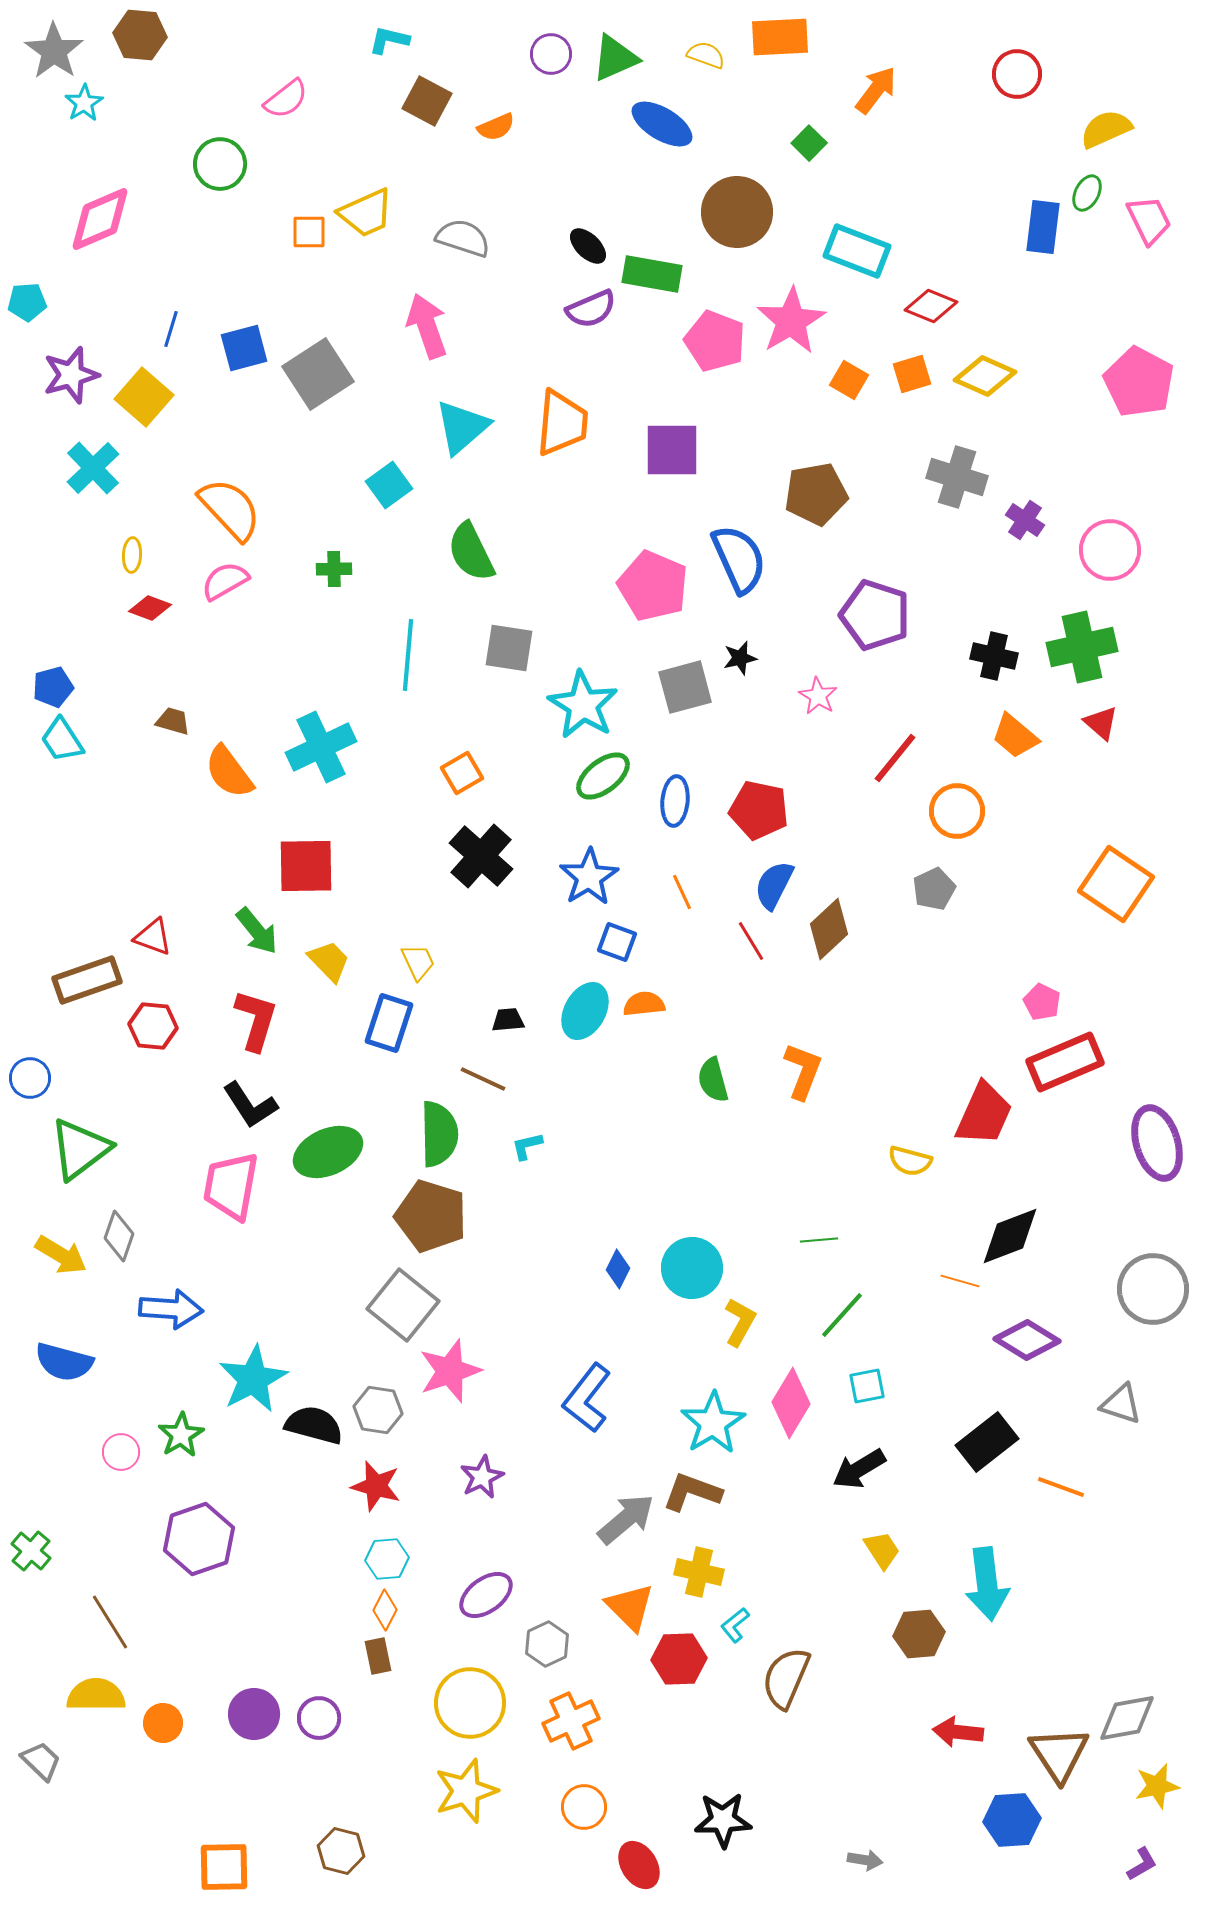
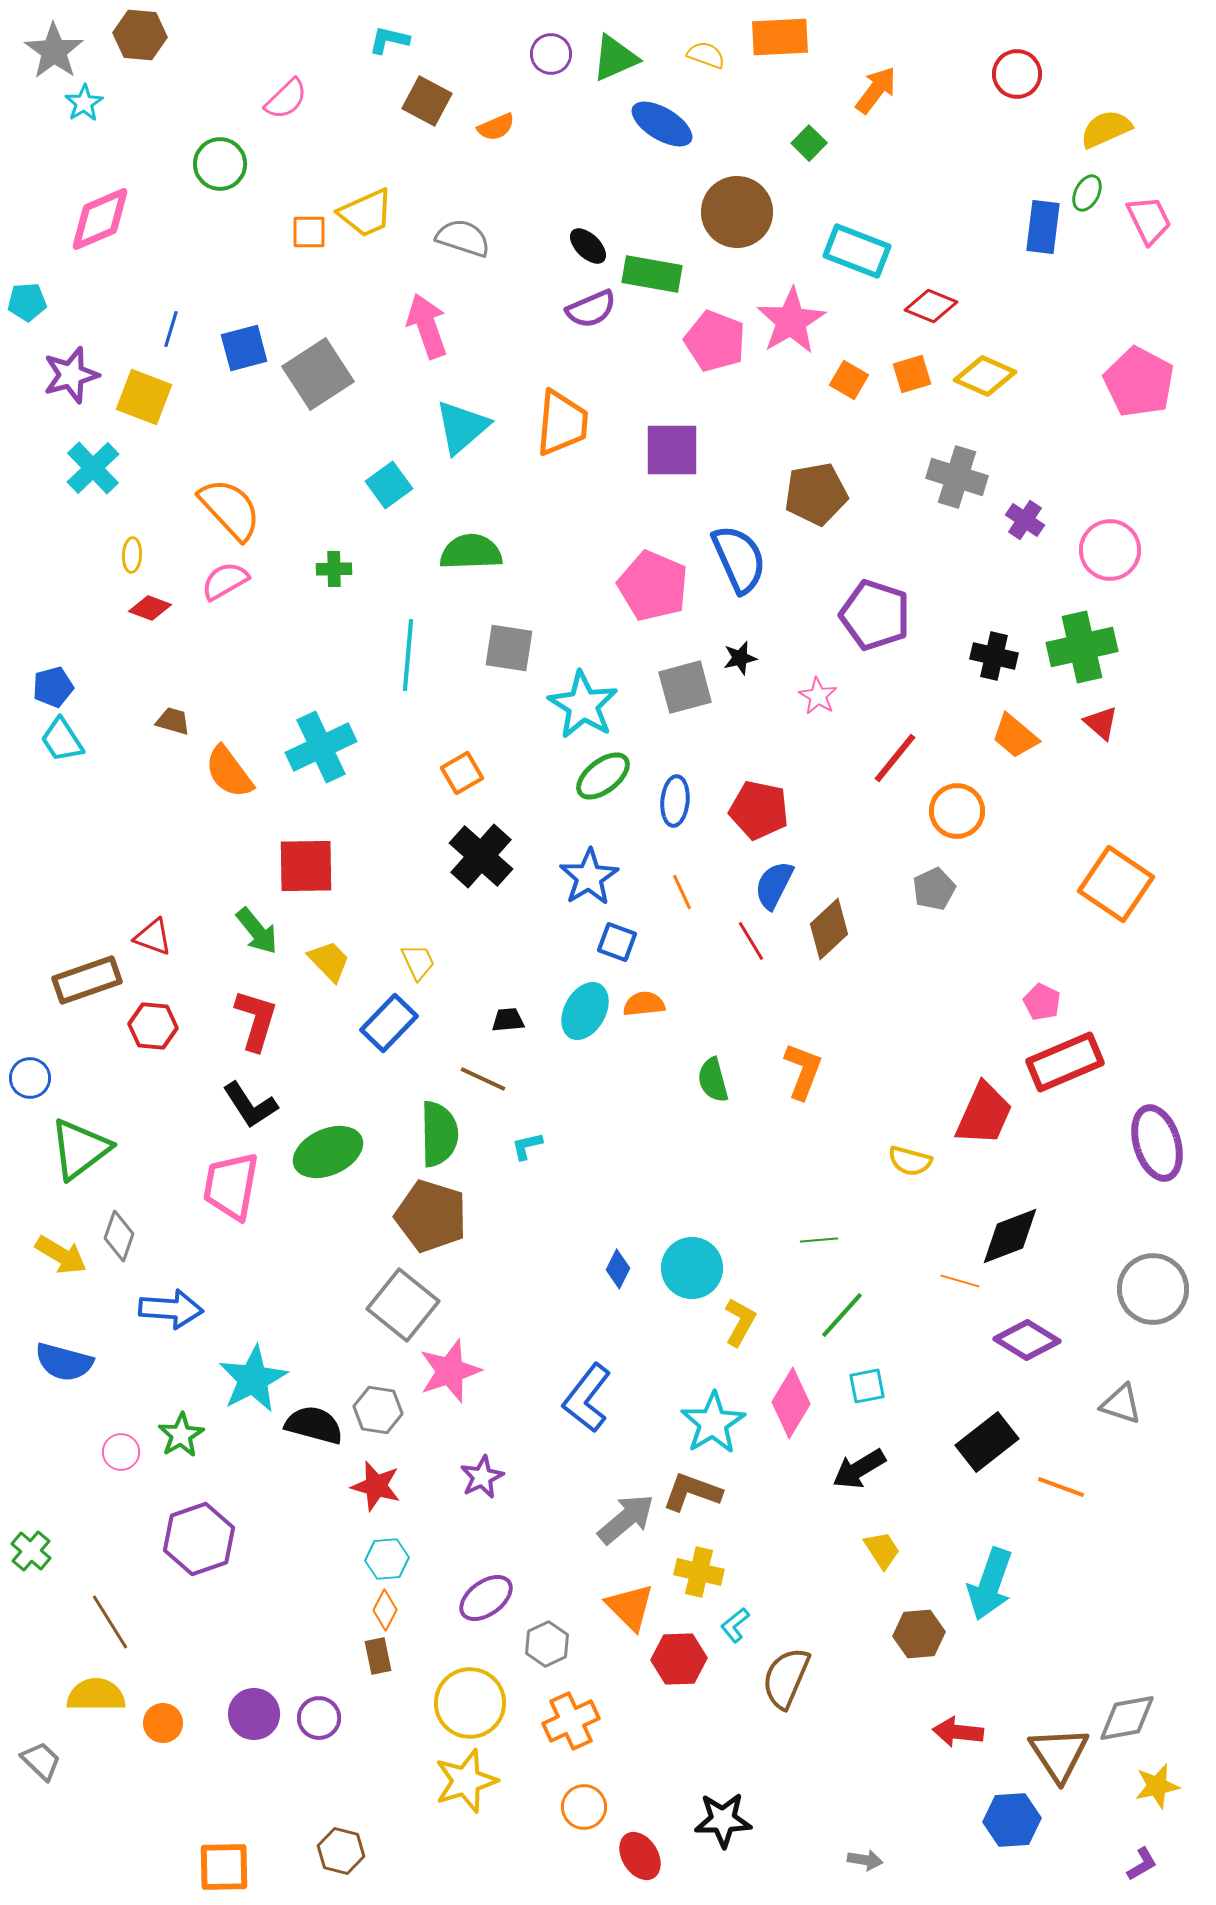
pink semicircle at (286, 99): rotated 6 degrees counterclockwise
yellow square at (144, 397): rotated 20 degrees counterclockwise
green semicircle at (471, 552): rotated 114 degrees clockwise
blue rectangle at (389, 1023): rotated 26 degrees clockwise
cyan arrow at (987, 1584): moved 3 px right; rotated 26 degrees clockwise
purple ellipse at (486, 1595): moved 3 px down
yellow star at (466, 1791): moved 10 px up
red ellipse at (639, 1865): moved 1 px right, 9 px up
